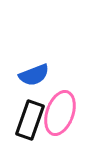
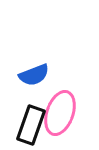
black rectangle: moved 1 px right, 5 px down
